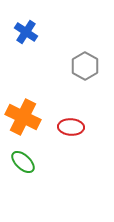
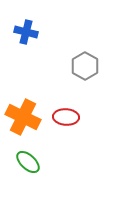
blue cross: rotated 20 degrees counterclockwise
red ellipse: moved 5 px left, 10 px up
green ellipse: moved 5 px right
